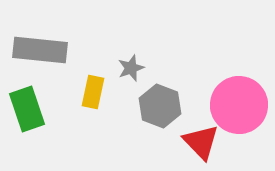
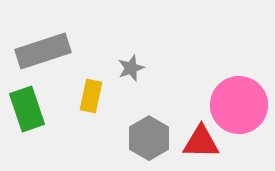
gray rectangle: moved 3 px right, 1 px down; rotated 24 degrees counterclockwise
yellow rectangle: moved 2 px left, 4 px down
gray hexagon: moved 11 px left, 32 px down; rotated 9 degrees clockwise
red triangle: rotated 45 degrees counterclockwise
